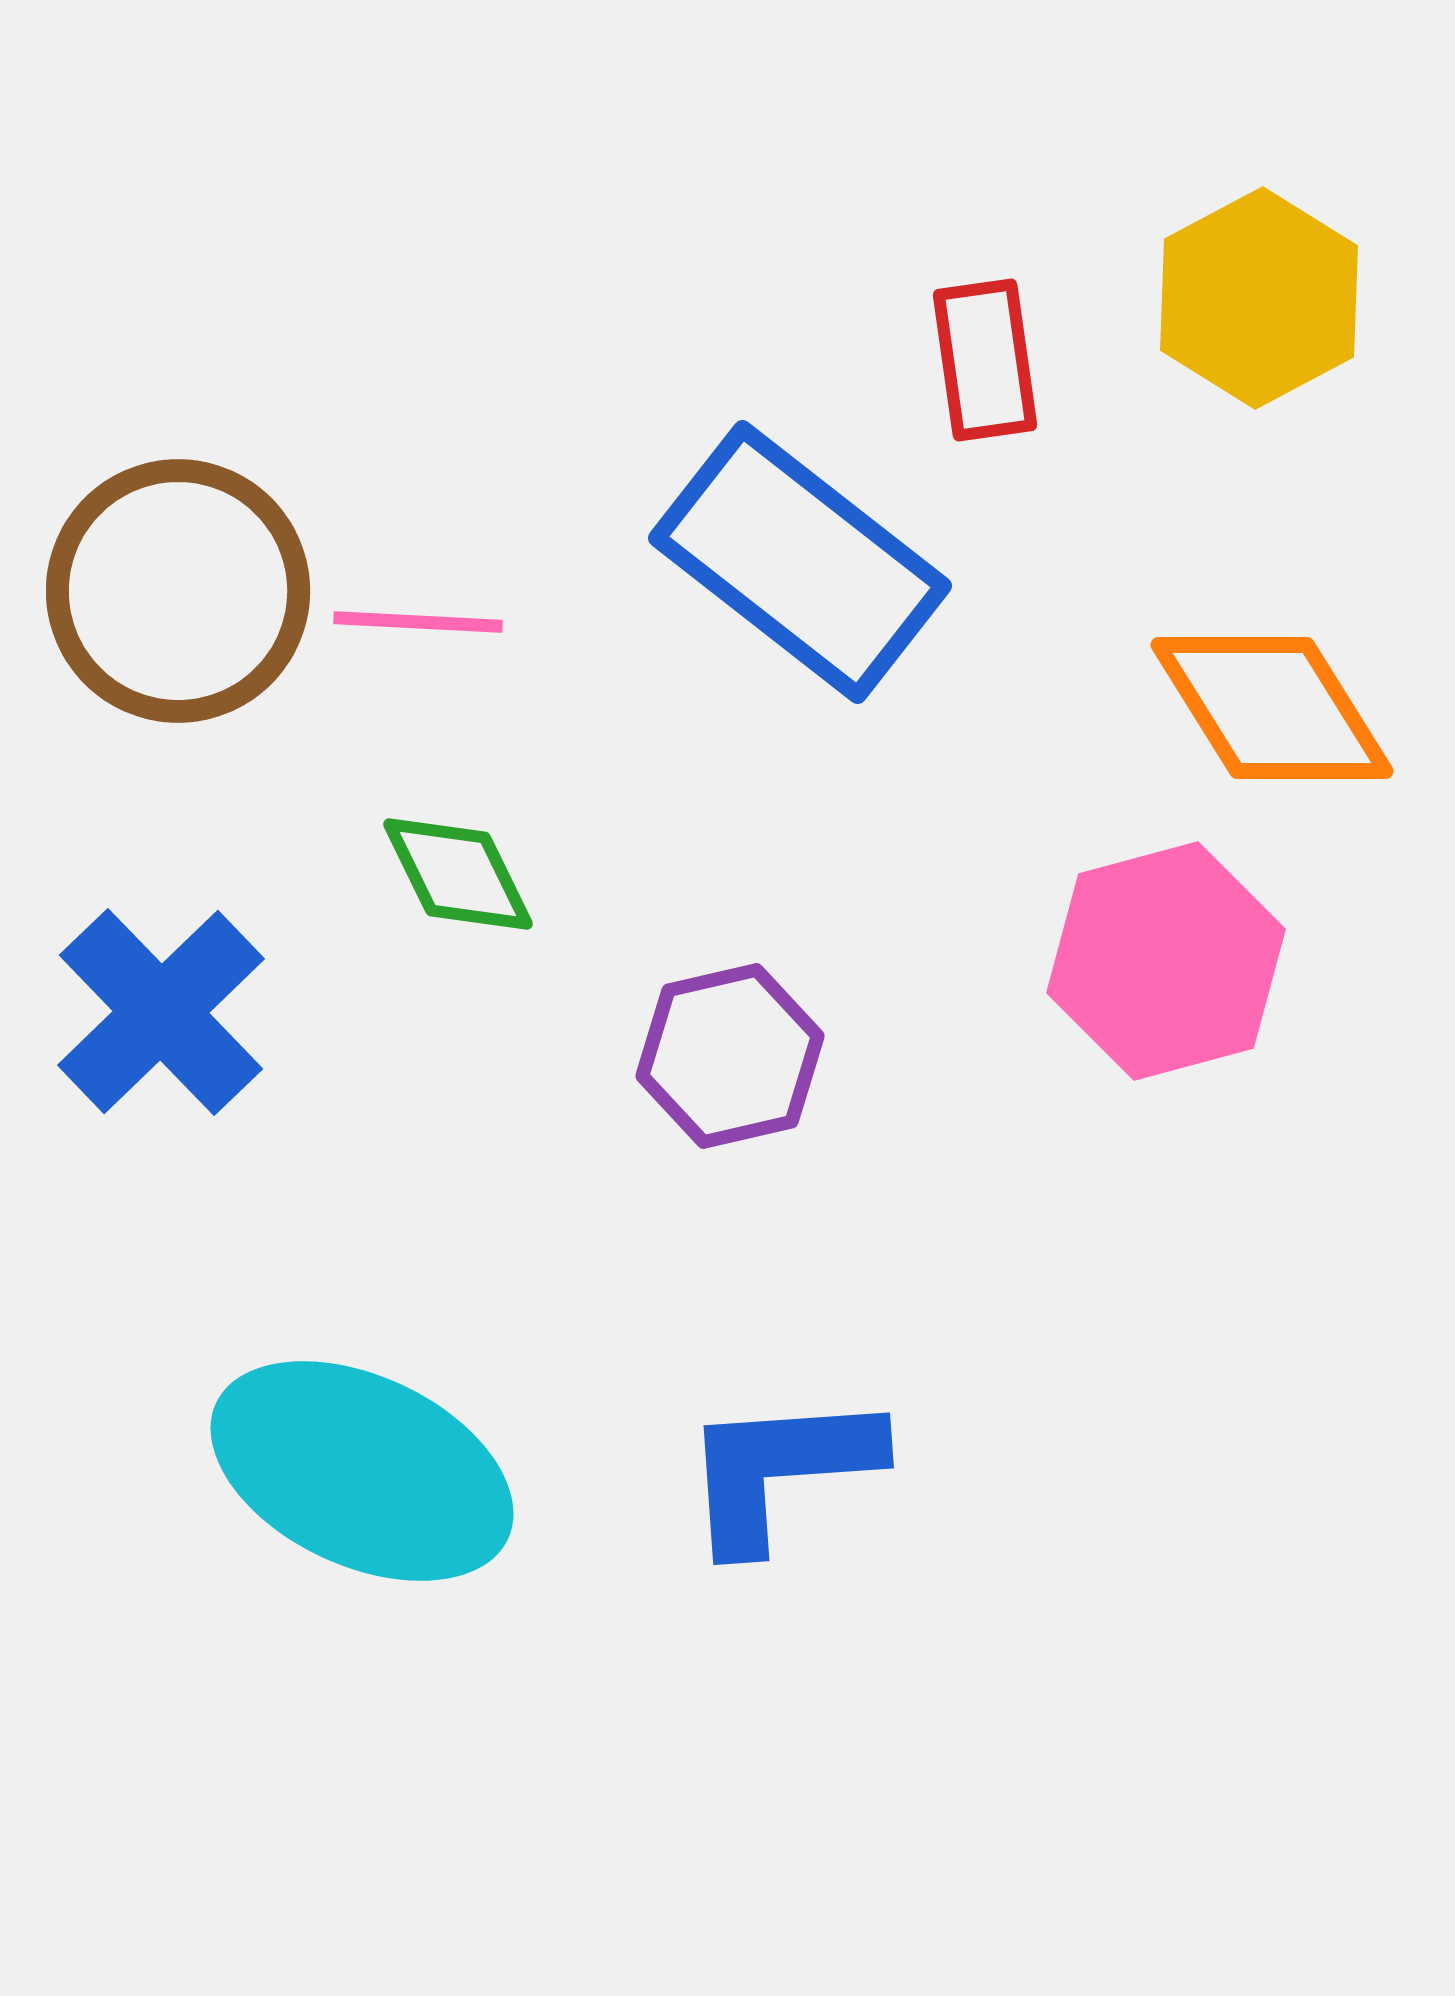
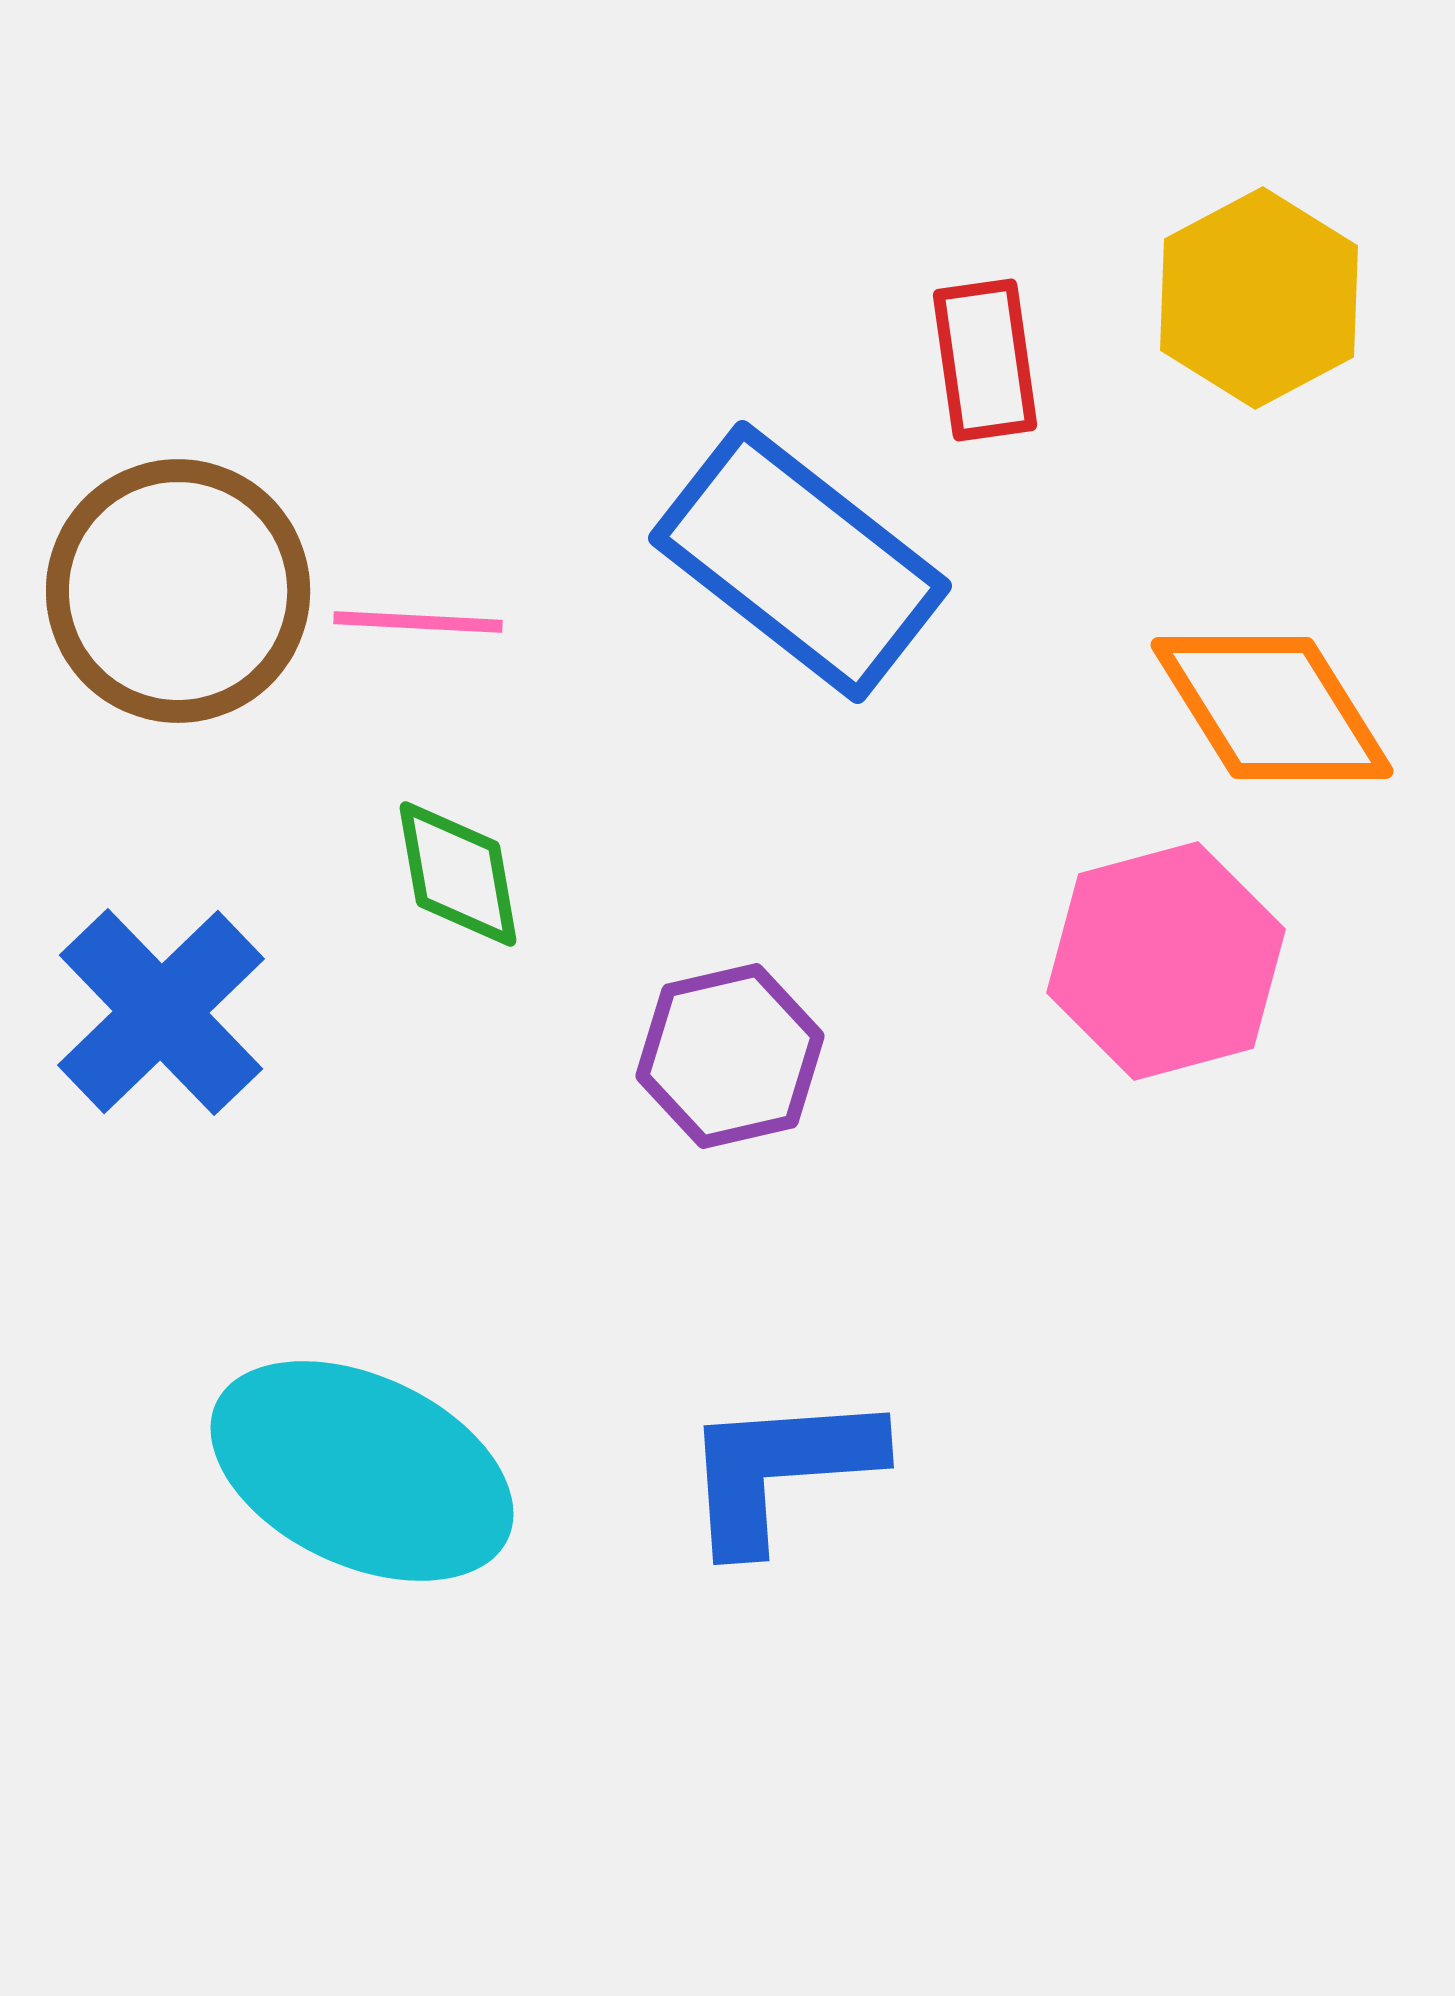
green diamond: rotated 16 degrees clockwise
